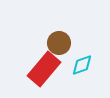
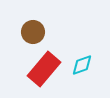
brown circle: moved 26 px left, 11 px up
